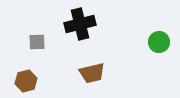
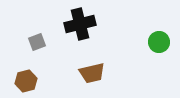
gray square: rotated 18 degrees counterclockwise
